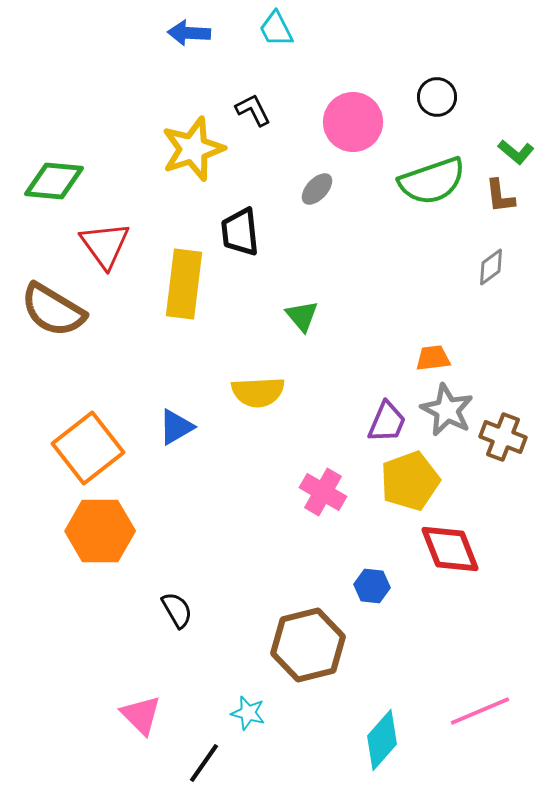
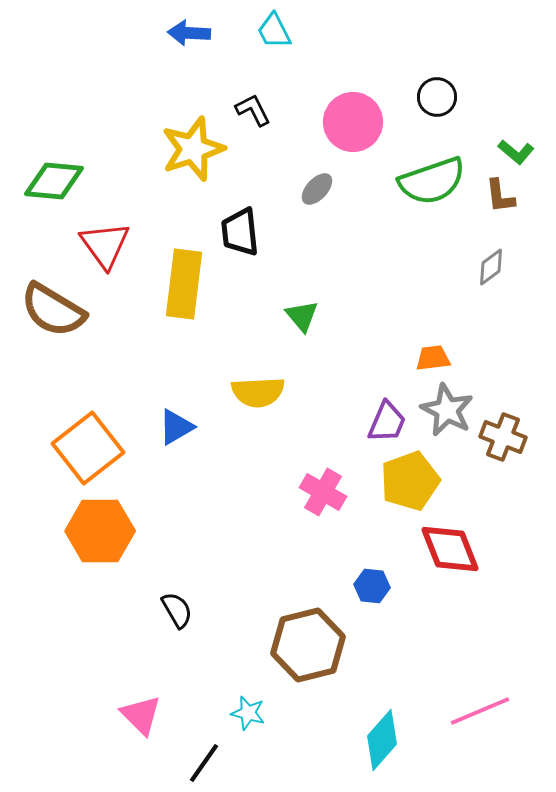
cyan trapezoid: moved 2 px left, 2 px down
